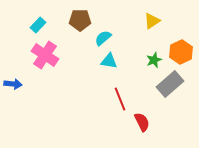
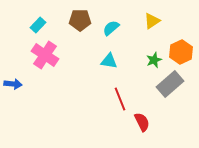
cyan semicircle: moved 8 px right, 10 px up
